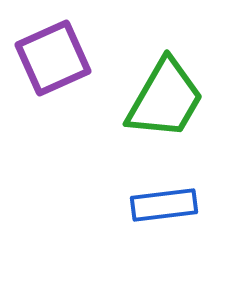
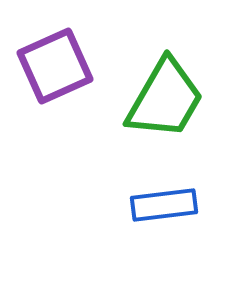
purple square: moved 2 px right, 8 px down
